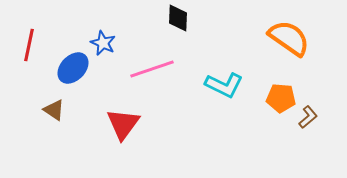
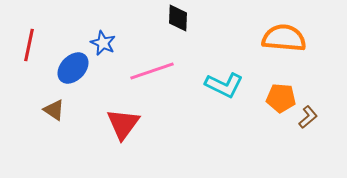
orange semicircle: moved 5 px left; rotated 30 degrees counterclockwise
pink line: moved 2 px down
